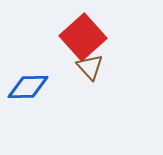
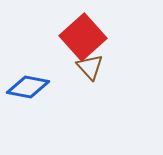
blue diamond: rotated 12 degrees clockwise
